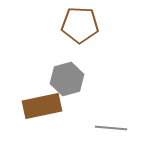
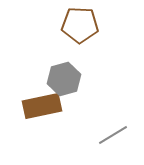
gray hexagon: moved 3 px left
gray line: moved 2 px right, 7 px down; rotated 36 degrees counterclockwise
